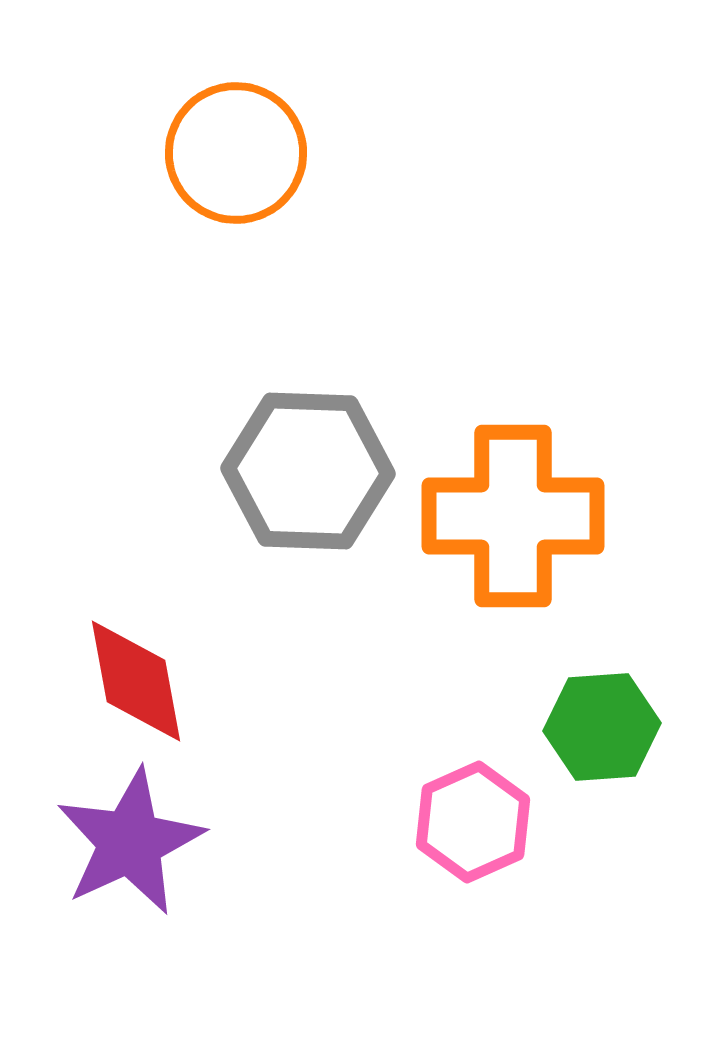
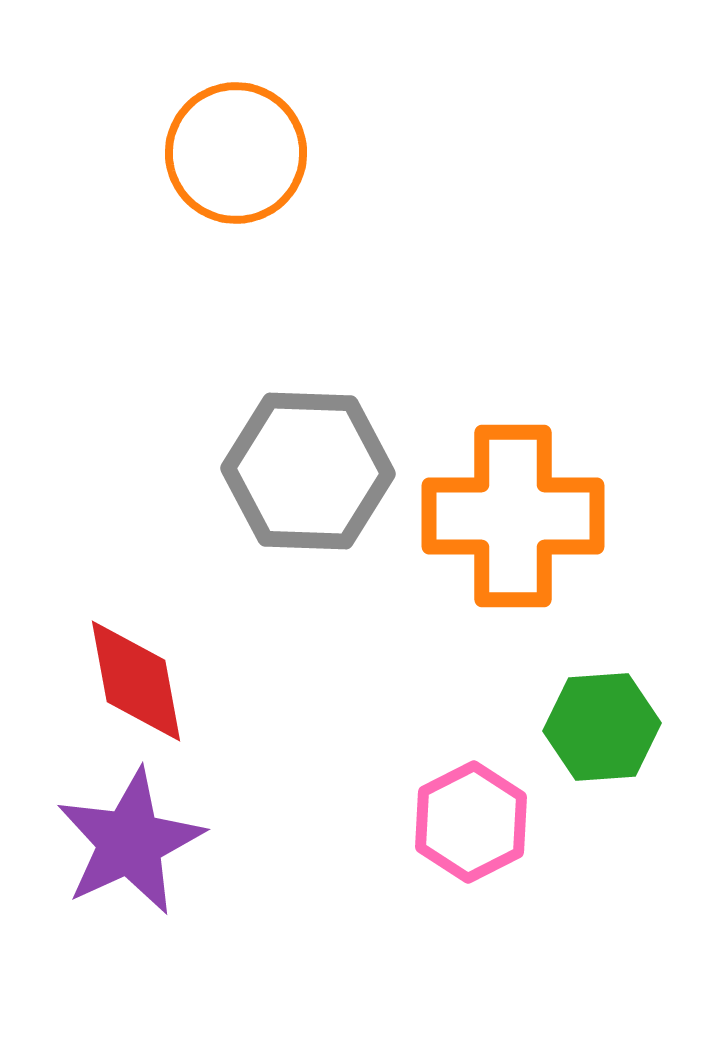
pink hexagon: moved 2 px left; rotated 3 degrees counterclockwise
